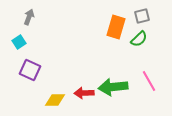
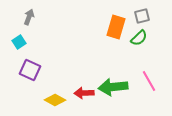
green semicircle: moved 1 px up
yellow diamond: rotated 30 degrees clockwise
